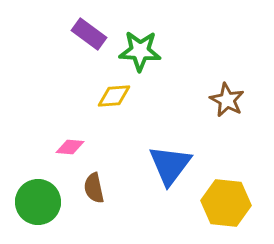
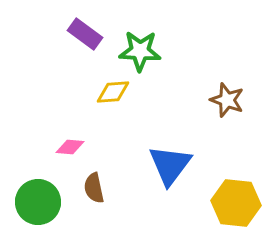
purple rectangle: moved 4 px left
yellow diamond: moved 1 px left, 4 px up
brown star: rotated 8 degrees counterclockwise
yellow hexagon: moved 10 px right
